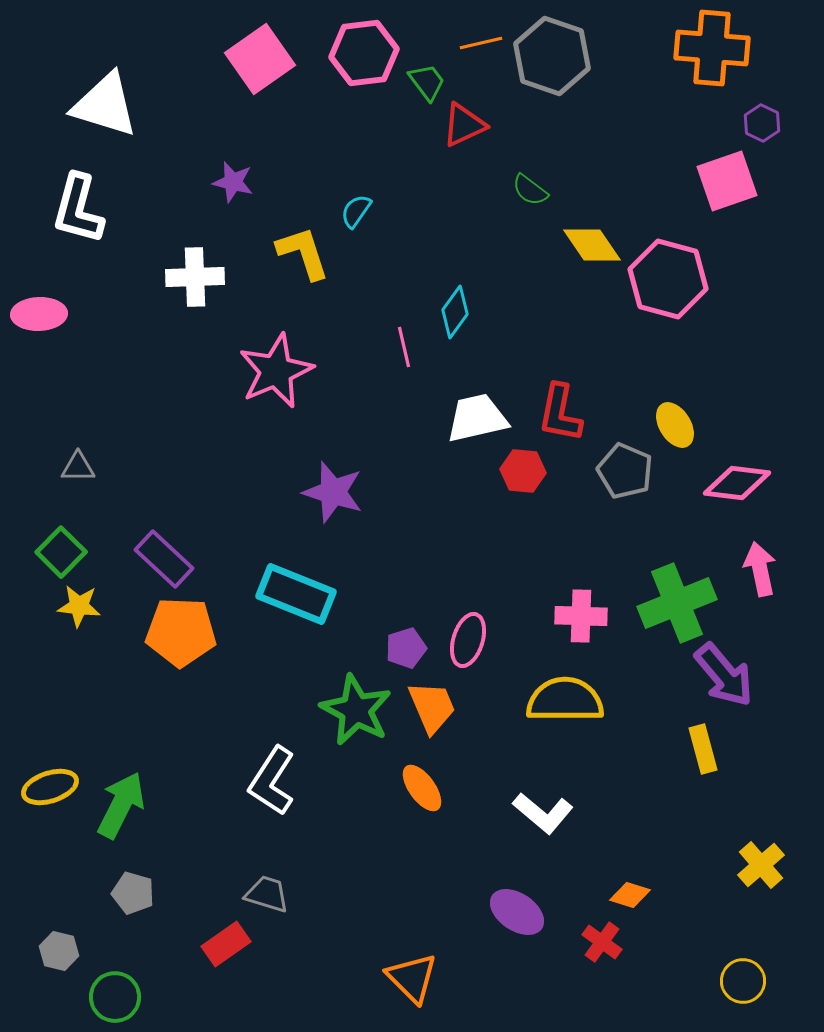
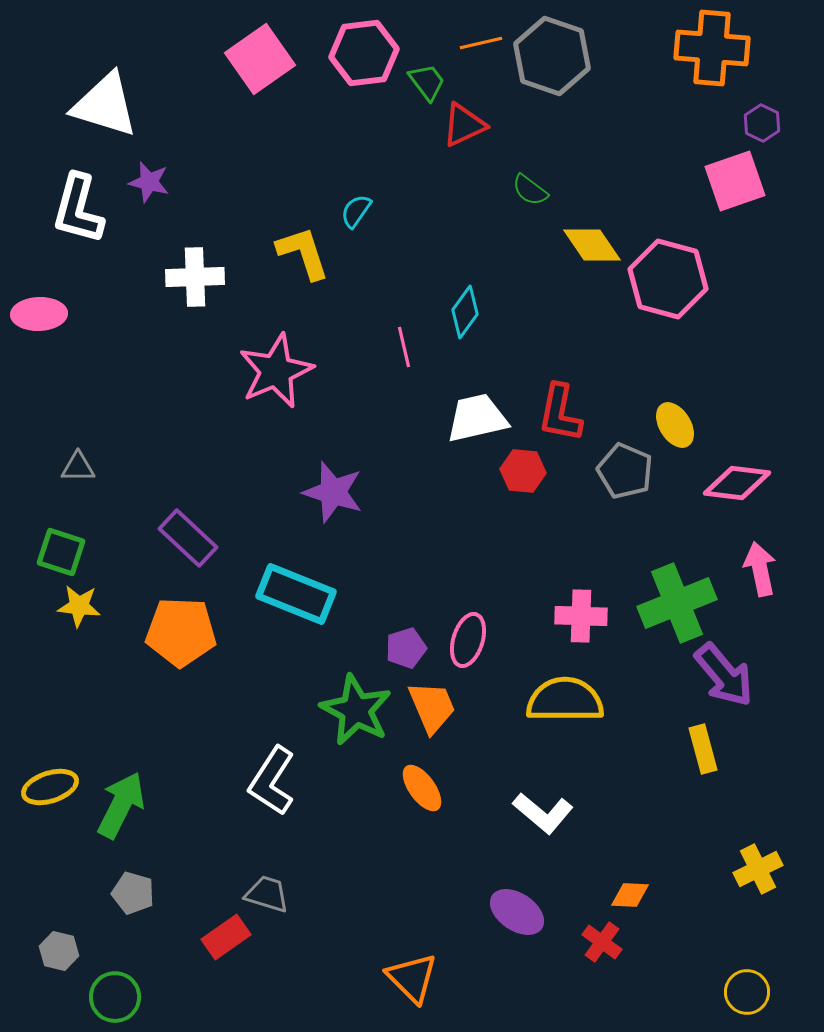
pink square at (727, 181): moved 8 px right
purple star at (233, 182): moved 84 px left
cyan diamond at (455, 312): moved 10 px right
green square at (61, 552): rotated 27 degrees counterclockwise
purple rectangle at (164, 559): moved 24 px right, 21 px up
yellow cross at (761, 865): moved 3 px left, 4 px down; rotated 15 degrees clockwise
orange diamond at (630, 895): rotated 15 degrees counterclockwise
red rectangle at (226, 944): moved 7 px up
yellow circle at (743, 981): moved 4 px right, 11 px down
